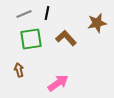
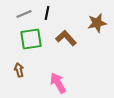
pink arrow: rotated 85 degrees counterclockwise
